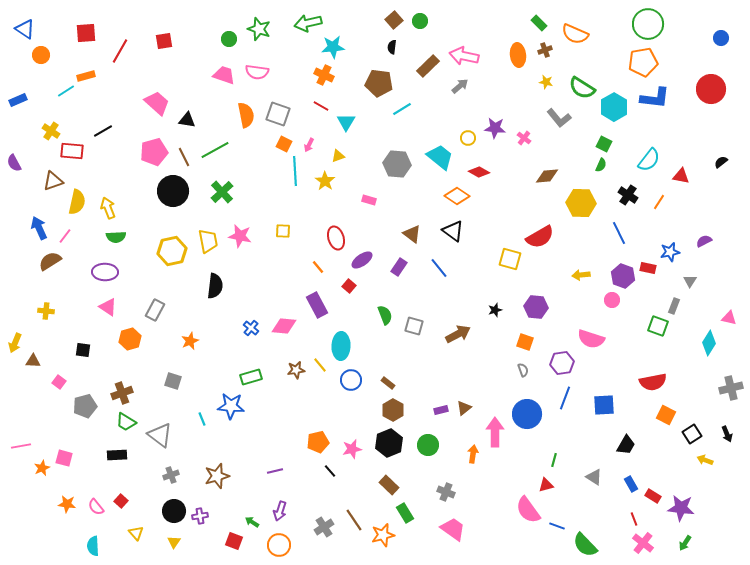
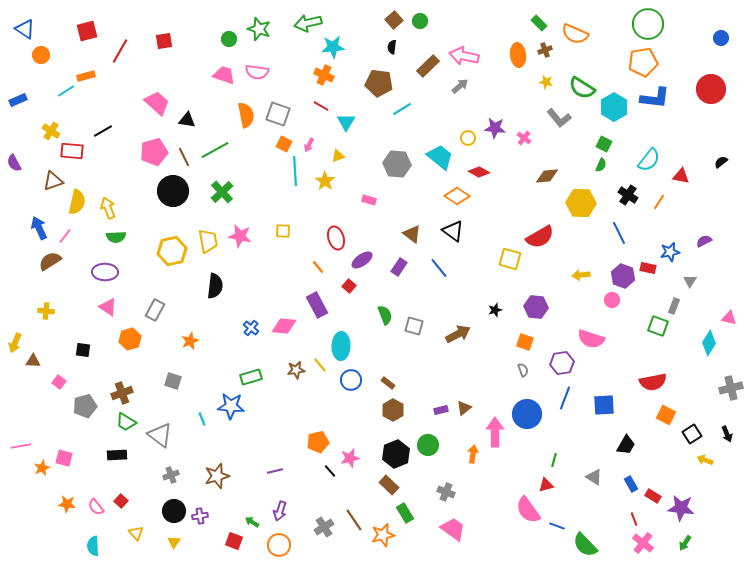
red square at (86, 33): moved 1 px right, 2 px up; rotated 10 degrees counterclockwise
black hexagon at (389, 443): moved 7 px right, 11 px down
pink star at (352, 449): moved 2 px left, 9 px down
